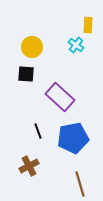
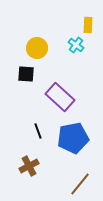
yellow circle: moved 5 px right, 1 px down
brown line: rotated 55 degrees clockwise
